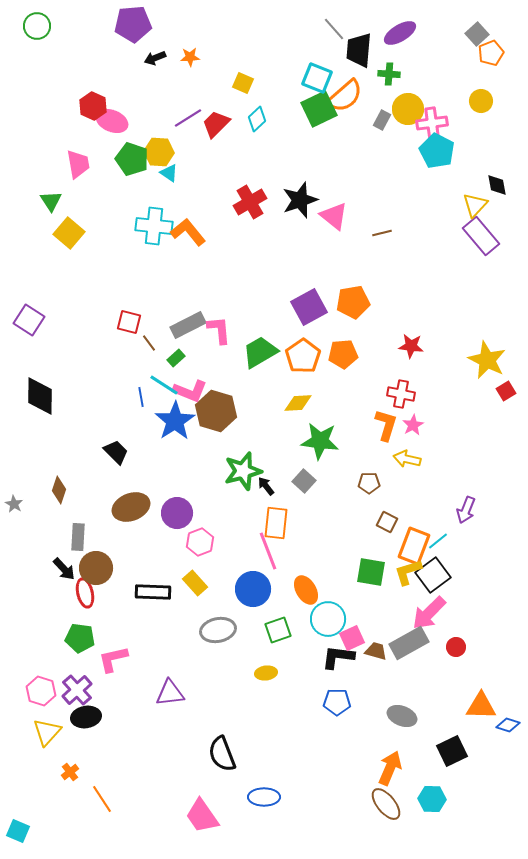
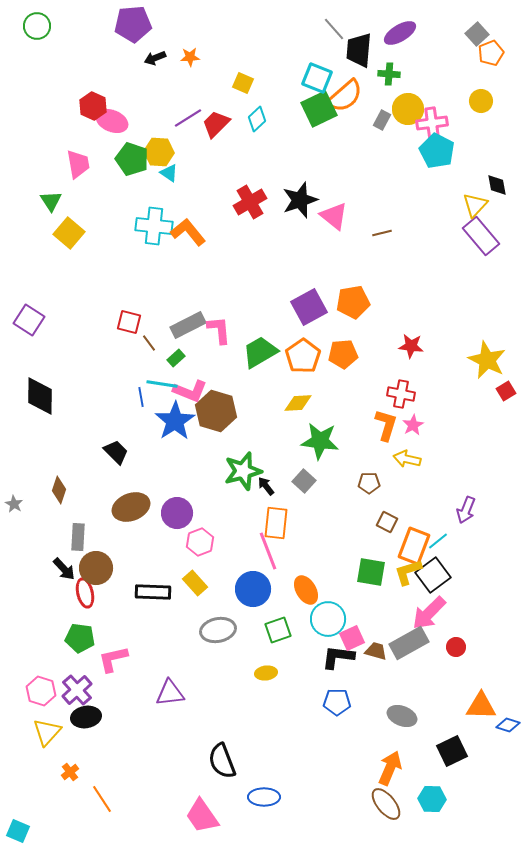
cyan line at (164, 385): moved 2 px left, 1 px up; rotated 24 degrees counterclockwise
black semicircle at (222, 754): moved 7 px down
